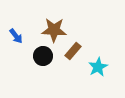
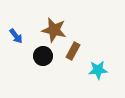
brown star: rotated 10 degrees clockwise
brown rectangle: rotated 12 degrees counterclockwise
cyan star: moved 3 px down; rotated 24 degrees clockwise
